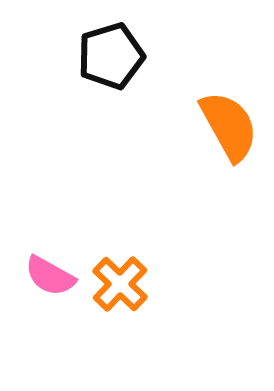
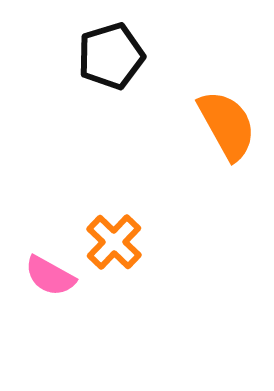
orange semicircle: moved 2 px left, 1 px up
orange cross: moved 6 px left, 42 px up
